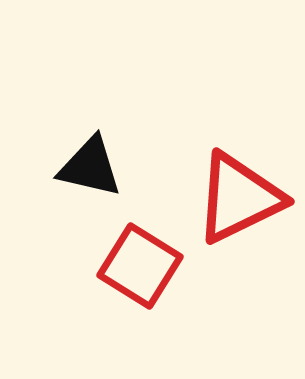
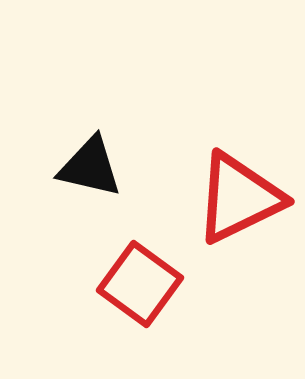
red square: moved 18 px down; rotated 4 degrees clockwise
